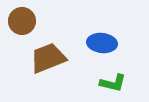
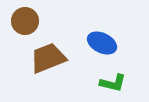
brown circle: moved 3 px right
blue ellipse: rotated 20 degrees clockwise
